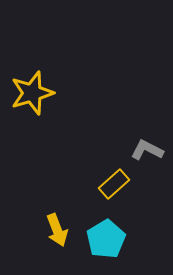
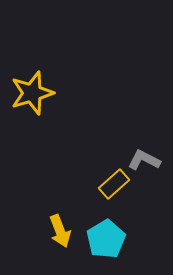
gray L-shape: moved 3 px left, 10 px down
yellow arrow: moved 3 px right, 1 px down
